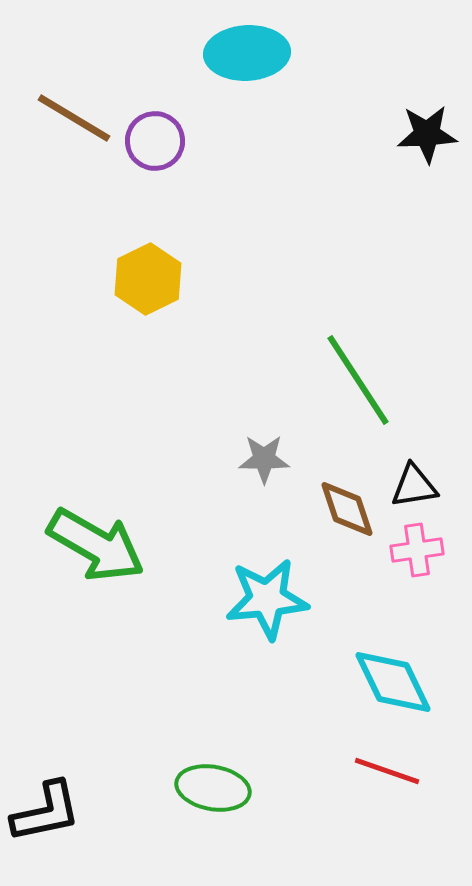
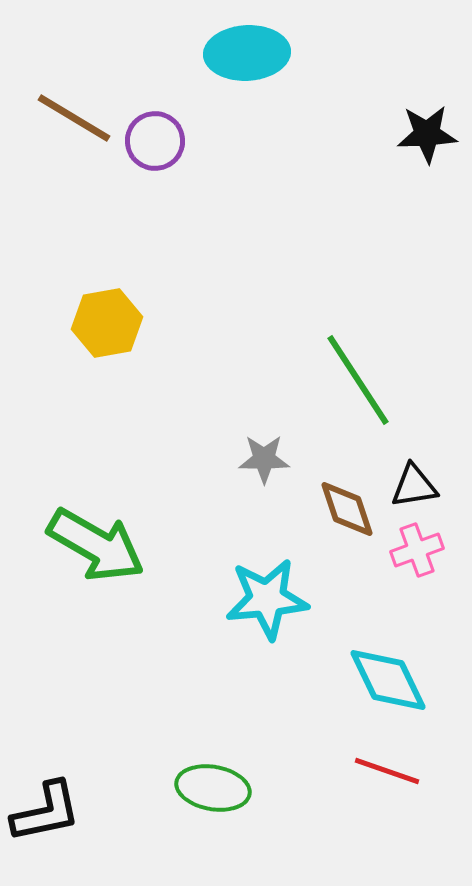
yellow hexagon: moved 41 px left, 44 px down; rotated 16 degrees clockwise
pink cross: rotated 12 degrees counterclockwise
cyan diamond: moved 5 px left, 2 px up
